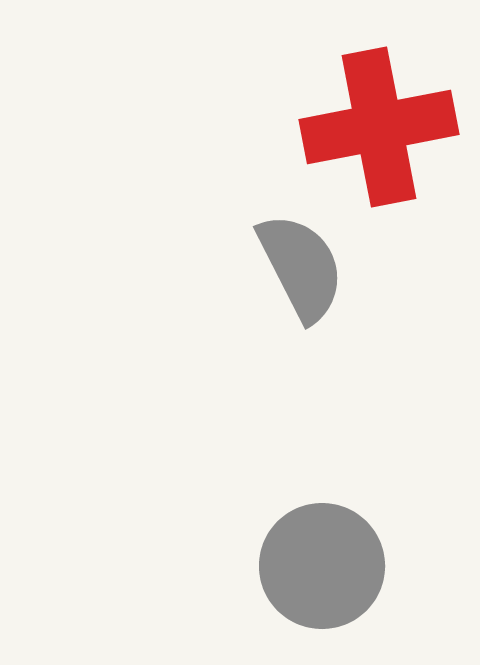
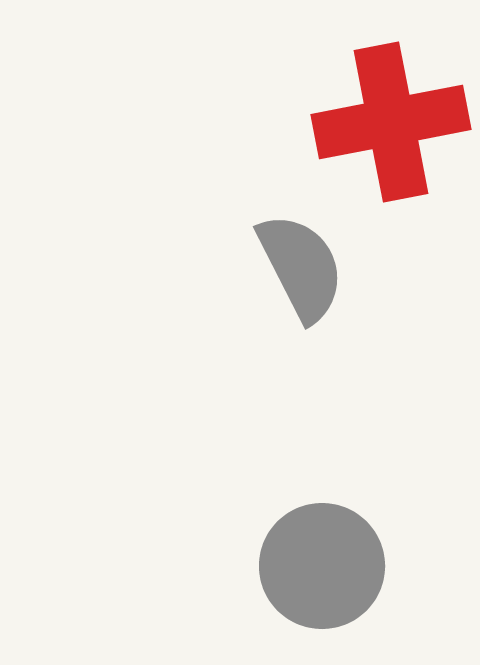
red cross: moved 12 px right, 5 px up
